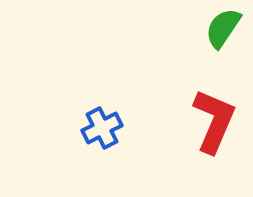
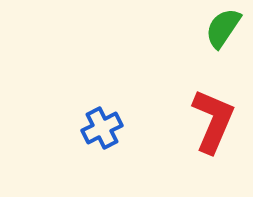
red L-shape: moved 1 px left
